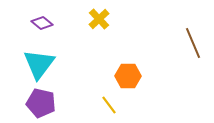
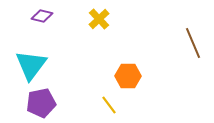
purple diamond: moved 7 px up; rotated 25 degrees counterclockwise
cyan triangle: moved 8 px left, 1 px down
purple pentagon: rotated 24 degrees counterclockwise
